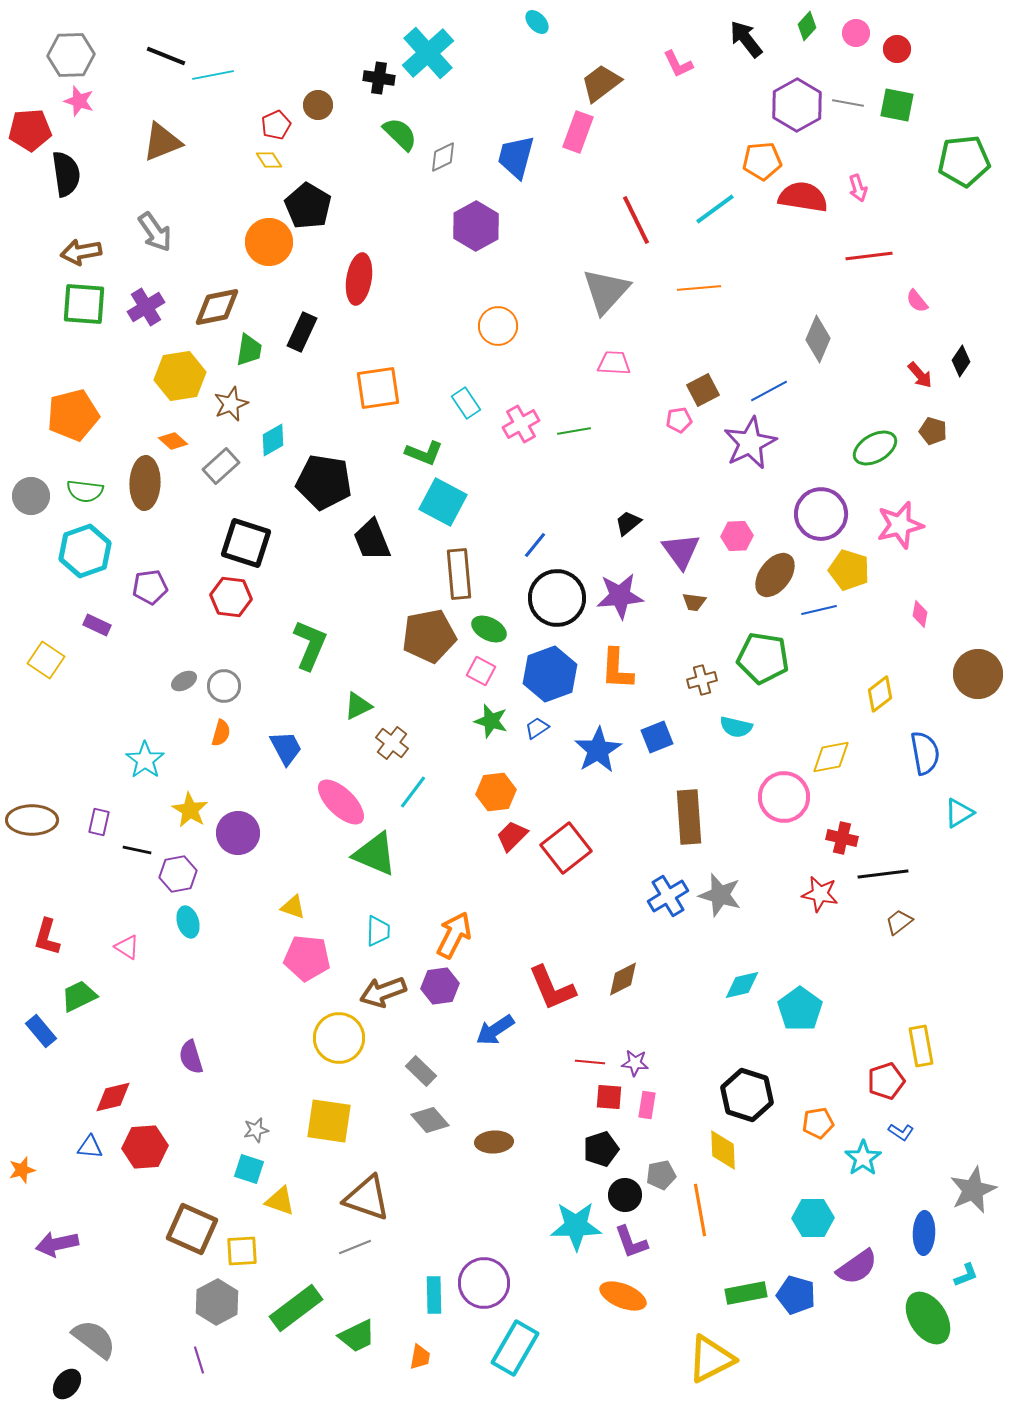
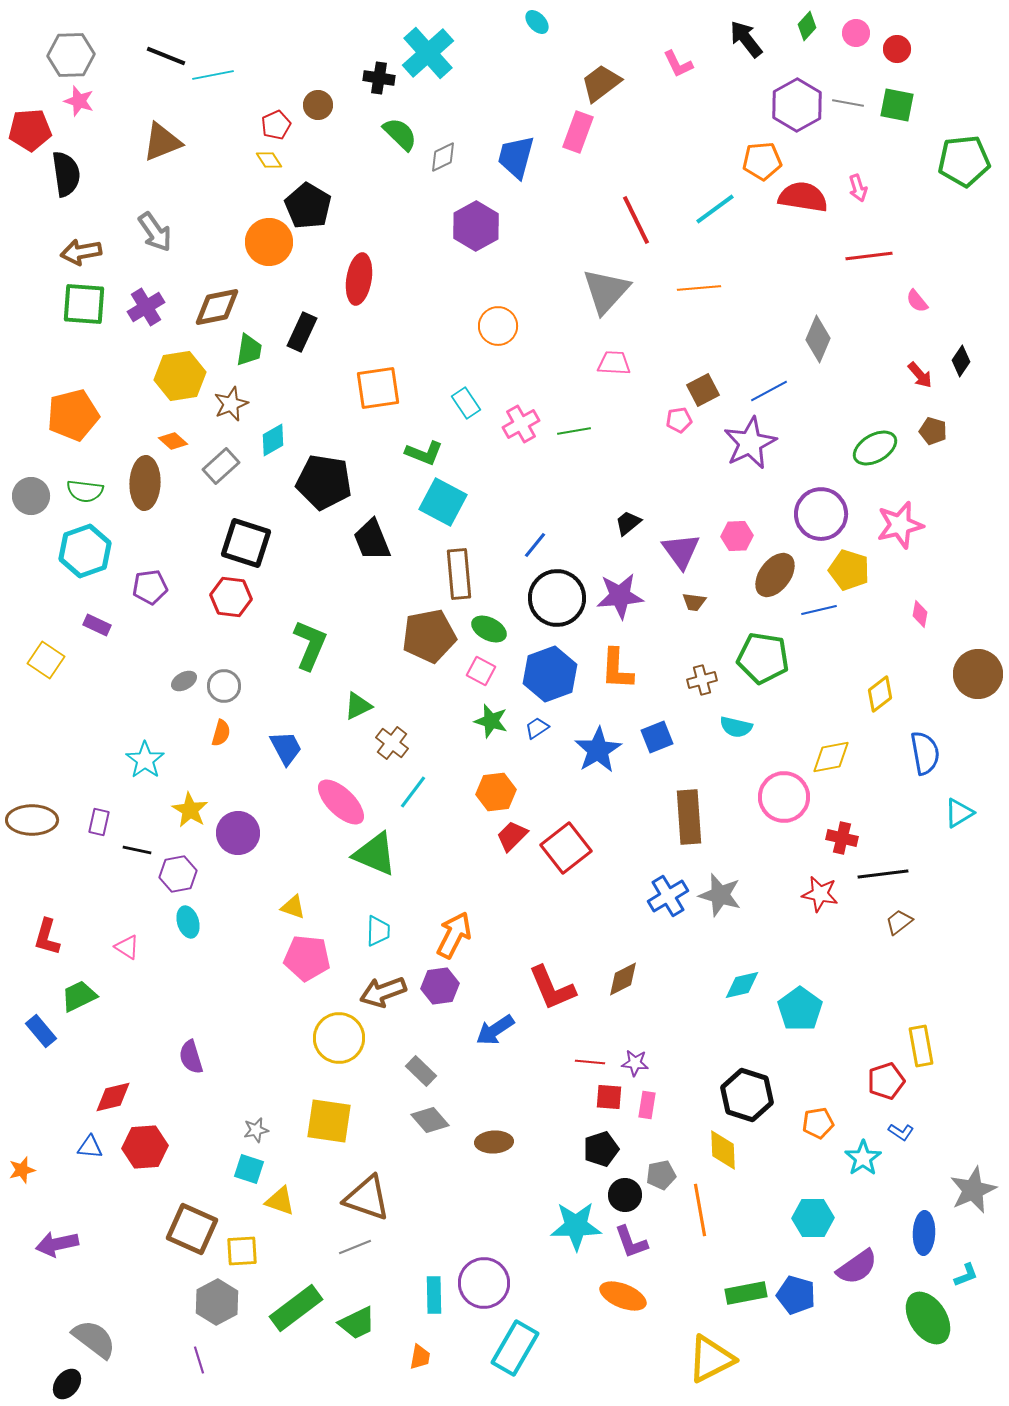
green trapezoid at (357, 1336): moved 13 px up
